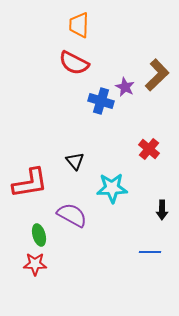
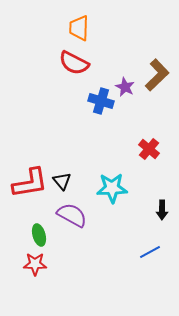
orange trapezoid: moved 3 px down
black triangle: moved 13 px left, 20 px down
blue line: rotated 30 degrees counterclockwise
